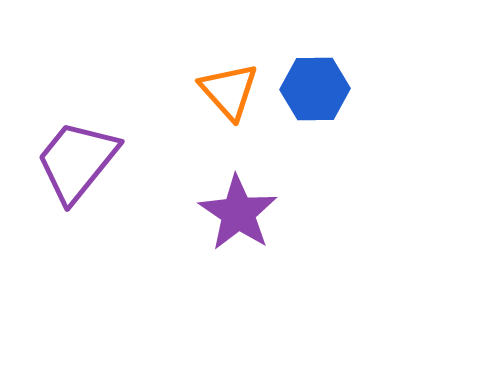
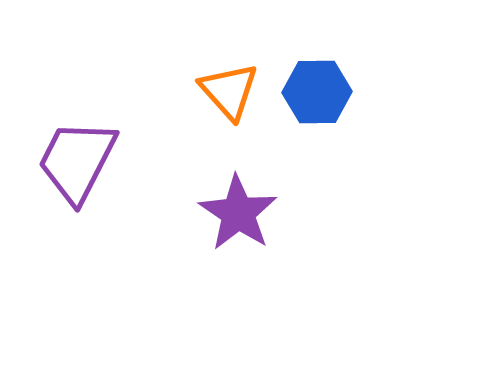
blue hexagon: moved 2 px right, 3 px down
purple trapezoid: rotated 12 degrees counterclockwise
